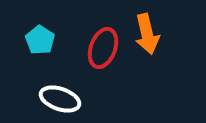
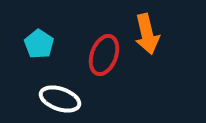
cyan pentagon: moved 1 px left, 4 px down
red ellipse: moved 1 px right, 7 px down
